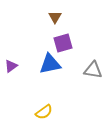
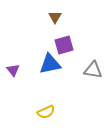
purple square: moved 1 px right, 2 px down
purple triangle: moved 2 px right, 4 px down; rotated 32 degrees counterclockwise
yellow semicircle: moved 2 px right; rotated 12 degrees clockwise
